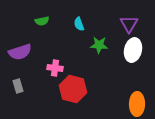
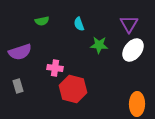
white ellipse: rotated 25 degrees clockwise
